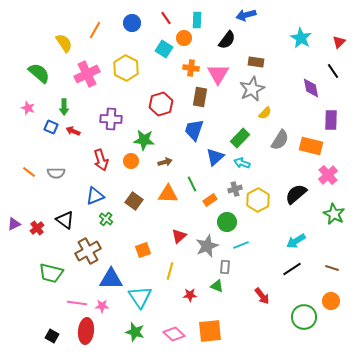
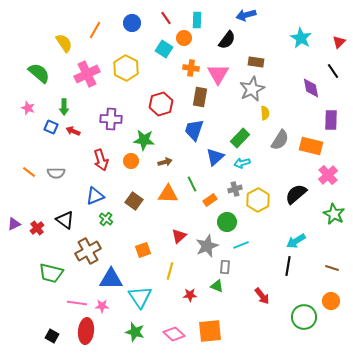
yellow semicircle at (265, 113): rotated 48 degrees counterclockwise
cyan arrow at (242, 163): rotated 35 degrees counterclockwise
black line at (292, 269): moved 4 px left, 3 px up; rotated 48 degrees counterclockwise
